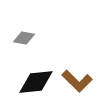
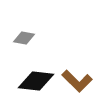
black diamond: moved 1 px up; rotated 12 degrees clockwise
